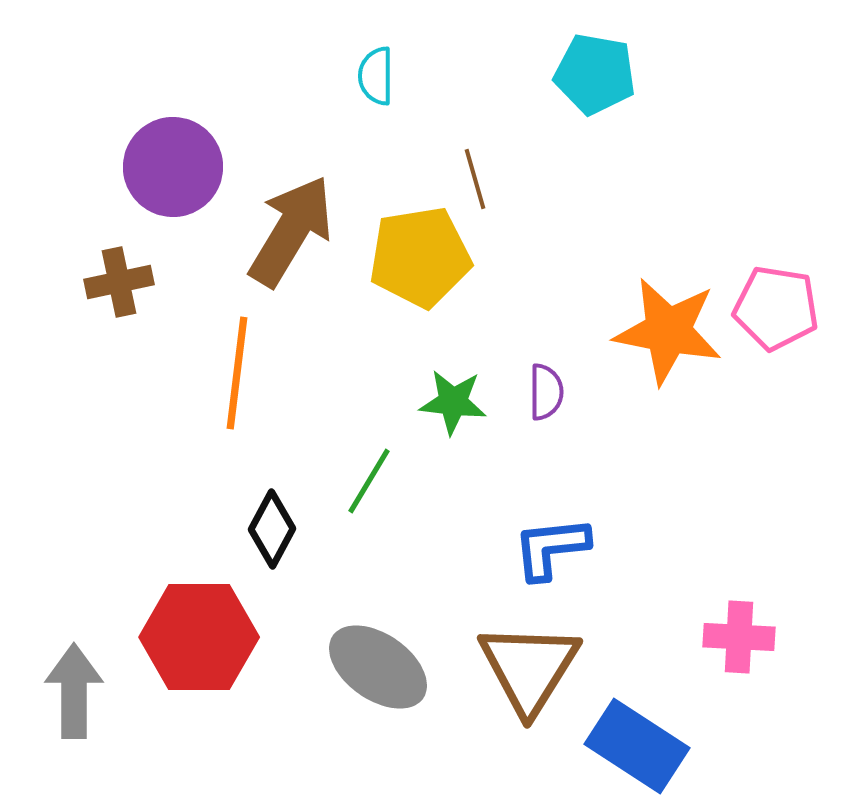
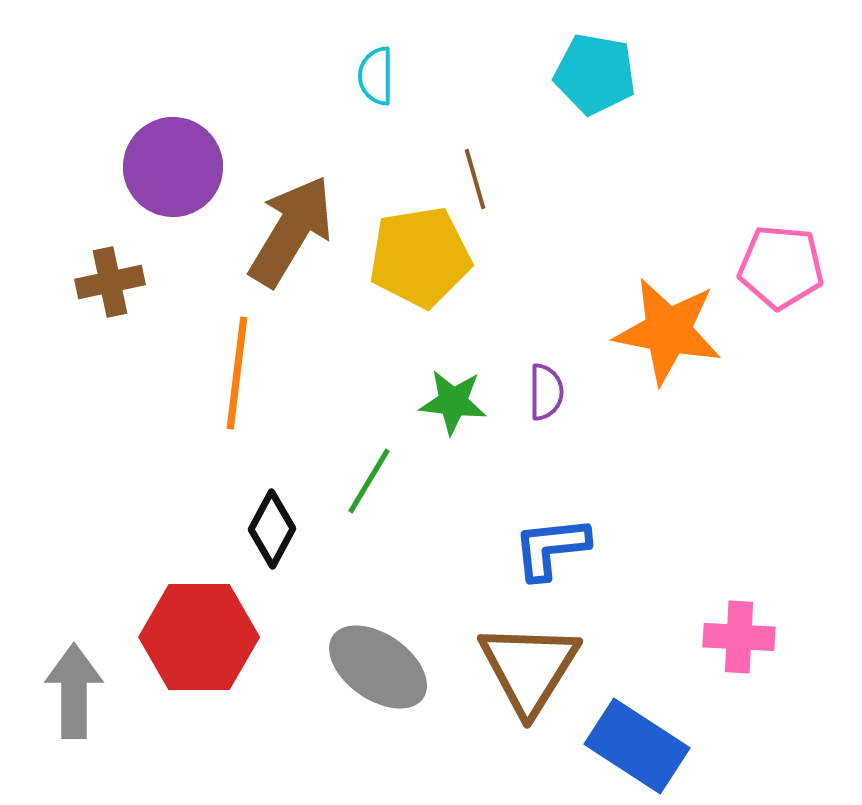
brown cross: moved 9 px left
pink pentagon: moved 5 px right, 41 px up; rotated 4 degrees counterclockwise
